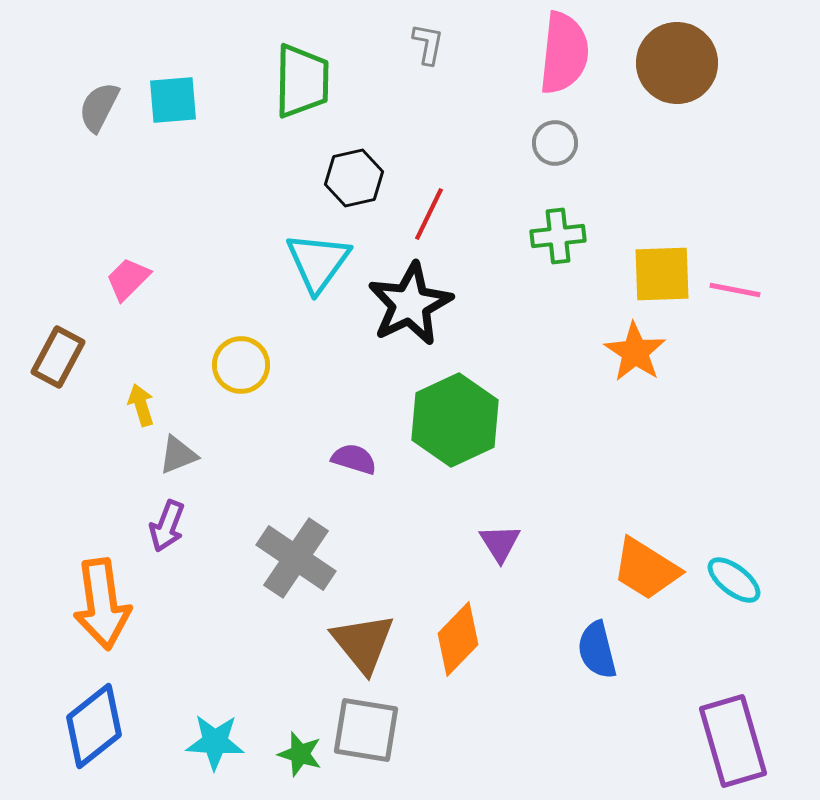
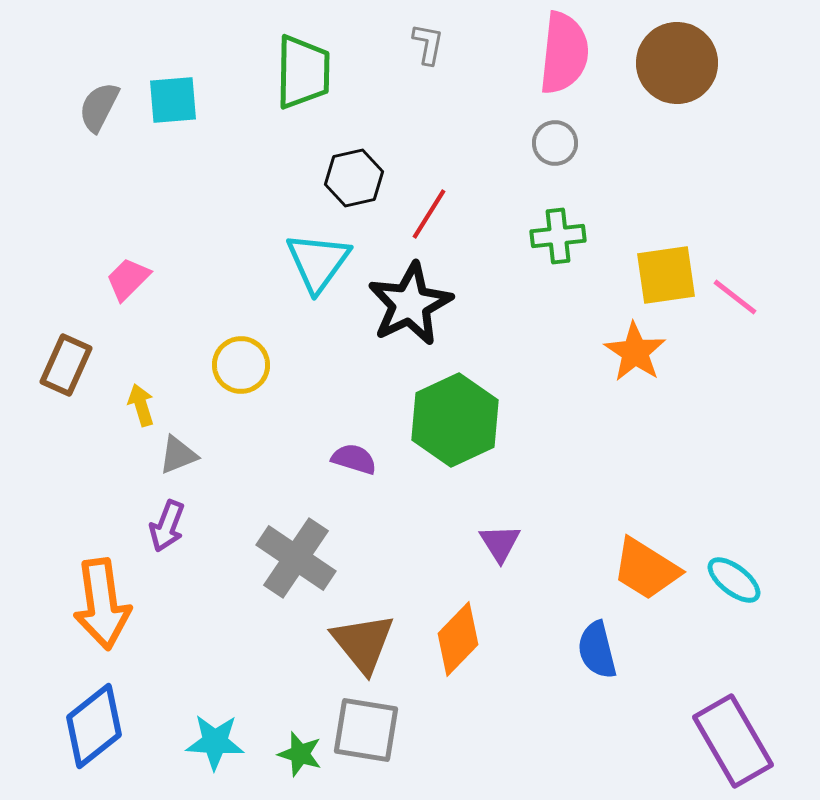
green trapezoid: moved 1 px right, 9 px up
red line: rotated 6 degrees clockwise
yellow square: moved 4 px right, 1 px down; rotated 6 degrees counterclockwise
pink line: moved 7 px down; rotated 27 degrees clockwise
brown rectangle: moved 8 px right, 8 px down; rotated 4 degrees counterclockwise
purple rectangle: rotated 14 degrees counterclockwise
